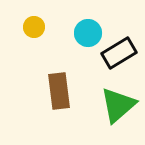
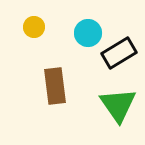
brown rectangle: moved 4 px left, 5 px up
green triangle: rotated 24 degrees counterclockwise
